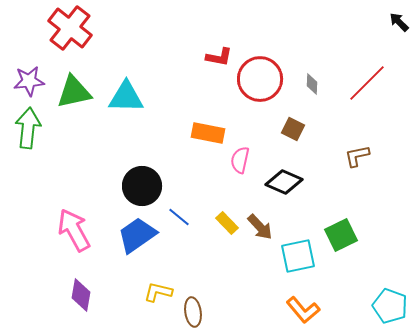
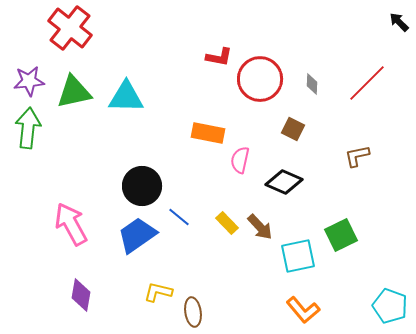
pink arrow: moved 3 px left, 6 px up
